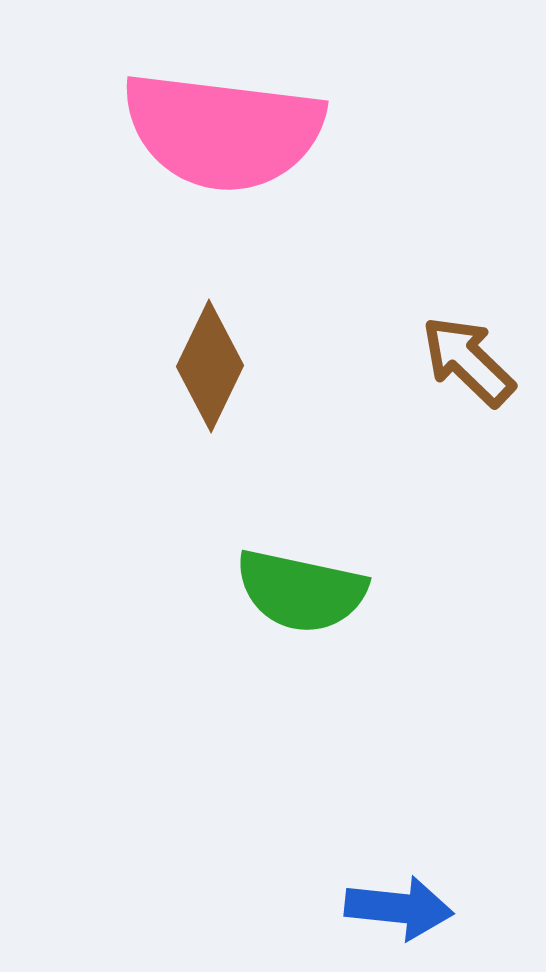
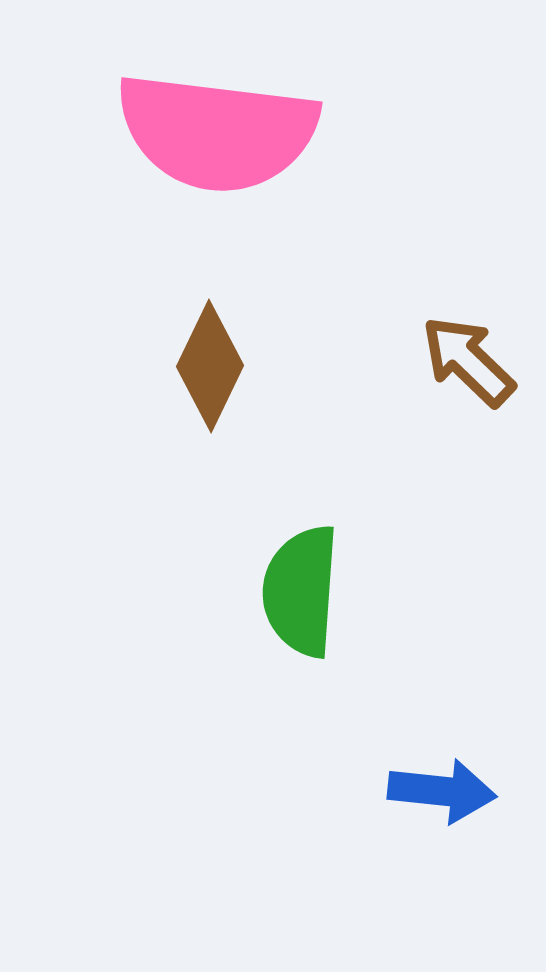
pink semicircle: moved 6 px left, 1 px down
green semicircle: rotated 82 degrees clockwise
blue arrow: moved 43 px right, 117 px up
